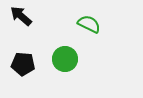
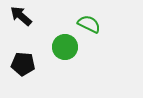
green circle: moved 12 px up
